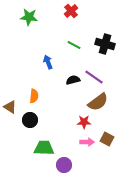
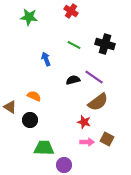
red cross: rotated 16 degrees counterclockwise
blue arrow: moved 2 px left, 3 px up
orange semicircle: rotated 72 degrees counterclockwise
red star: rotated 16 degrees clockwise
